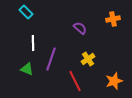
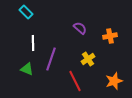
orange cross: moved 3 px left, 17 px down
